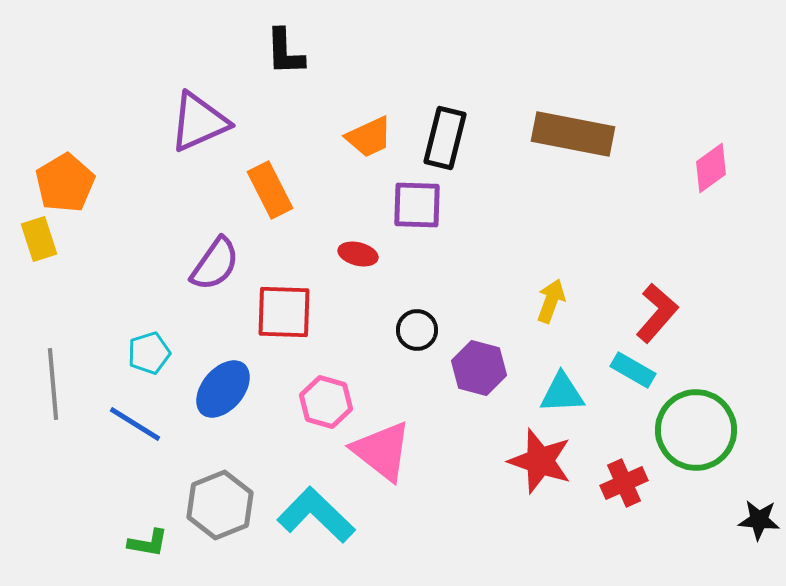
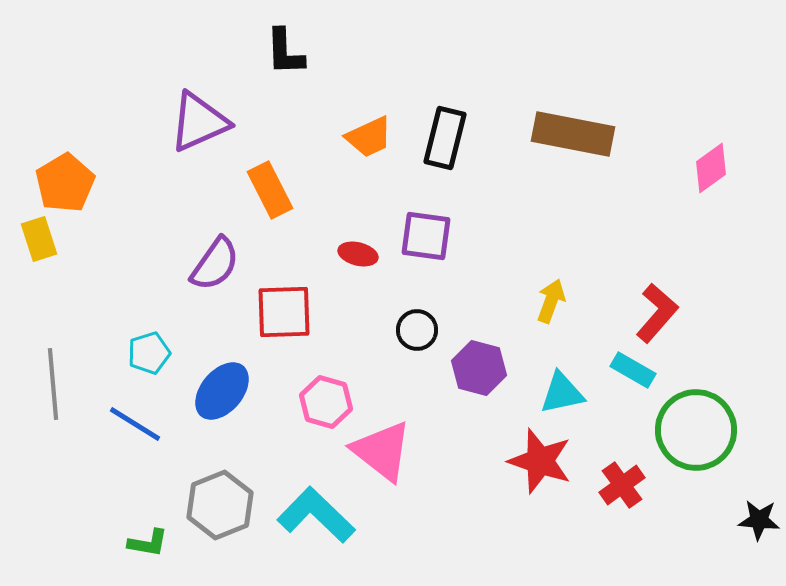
purple square: moved 9 px right, 31 px down; rotated 6 degrees clockwise
red square: rotated 4 degrees counterclockwise
blue ellipse: moved 1 px left, 2 px down
cyan triangle: rotated 9 degrees counterclockwise
red cross: moved 2 px left, 2 px down; rotated 12 degrees counterclockwise
